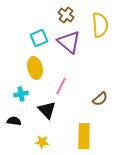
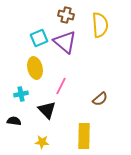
brown cross: rotated 21 degrees counterclockwise
purple triangle: moved 4 px left
